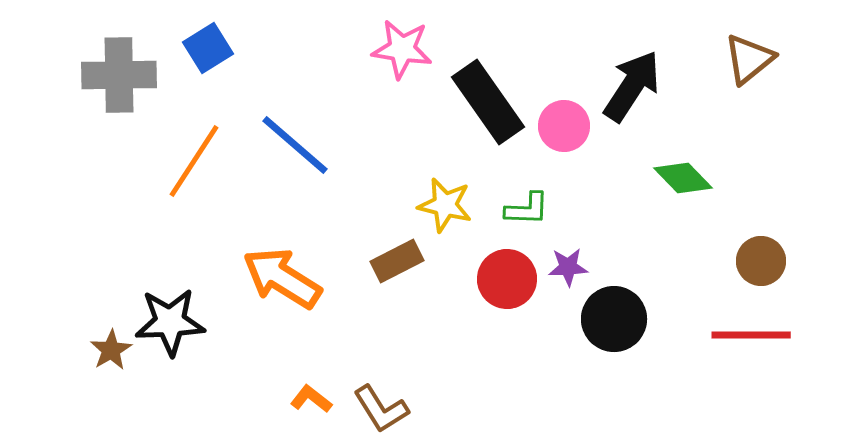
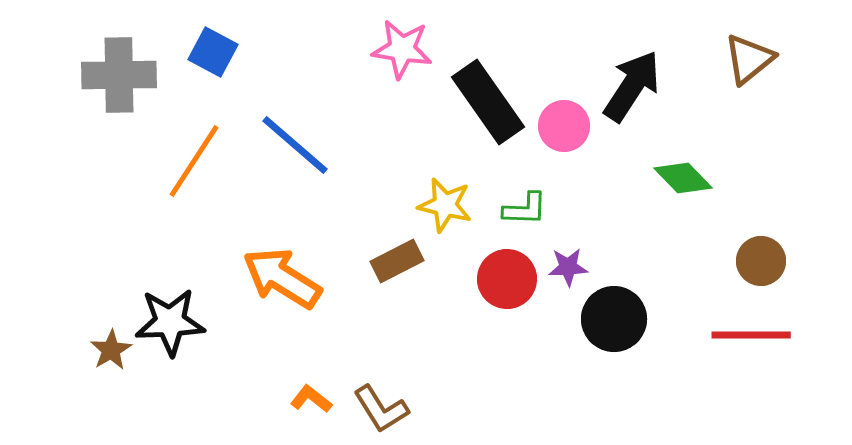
blue square: moved 5 px right, 4 px down; rotated 30 degrees counterclockwise
green L-shape: moved 2 px left
